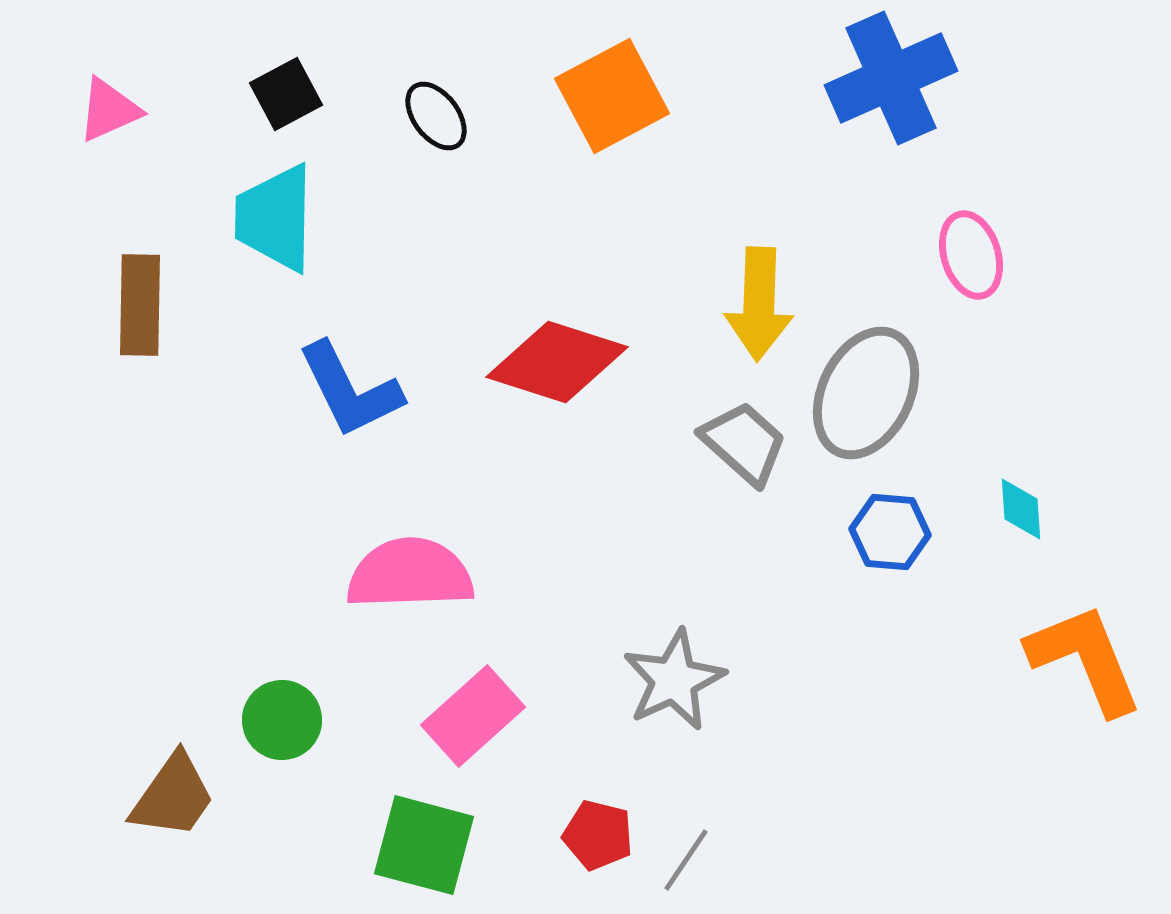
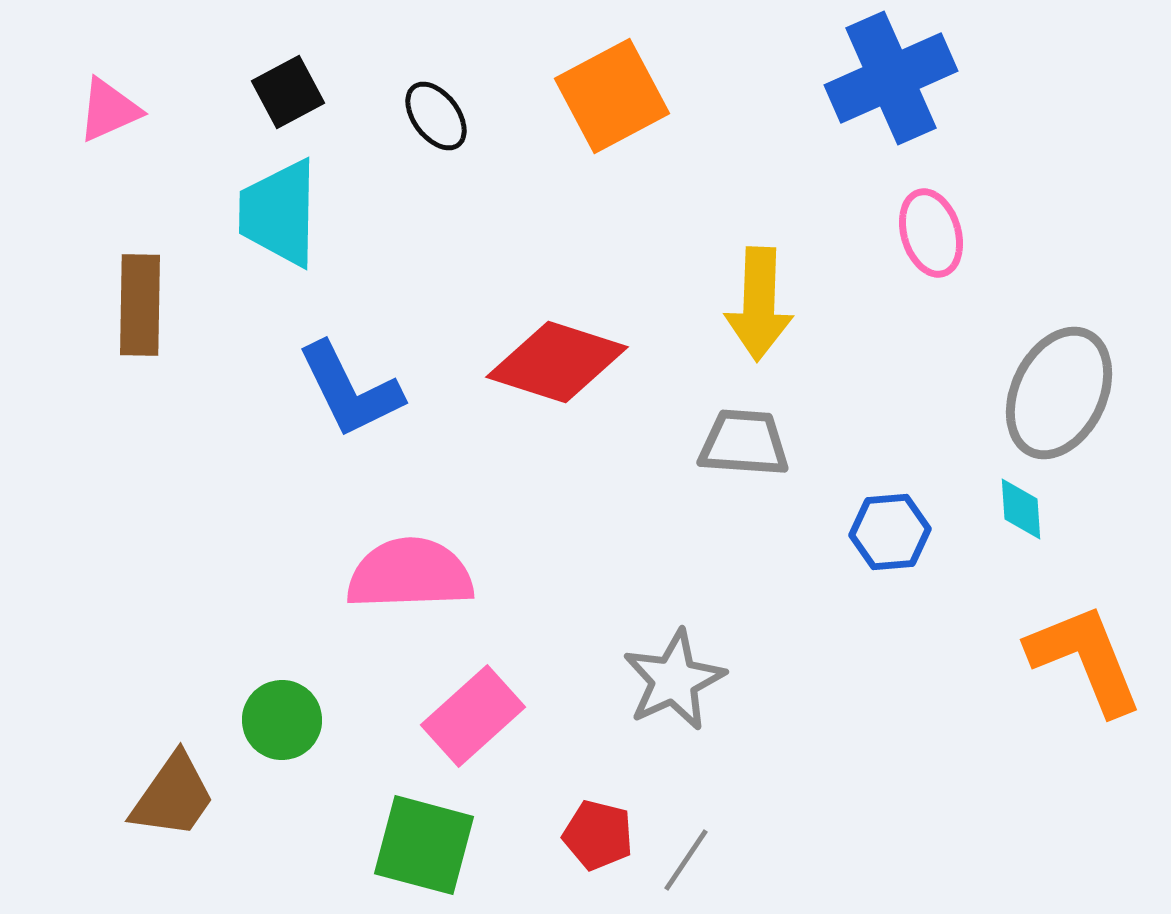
black square: moved 2 px right, 2 px up
cyan trapezoid: moved 4 px right, 5 px up
pink ellipse: moved 40 px left, 22 px up
gray ellipse: moved 193 px right
gray trapezoid: rotated 38 degrees counterclockwise
blue hexagon: rotated 10 degrees counterclockwise
